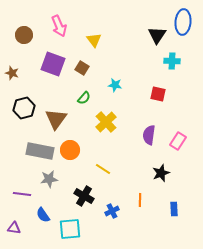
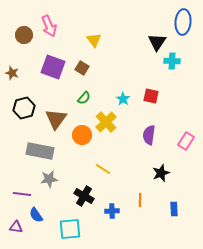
pink arrow: moved 10 px left
black triangle: moved 7 px down
purple square: moved 3 px down
cyan star: moved 8 px right, 14 px down; rotated 24 degrees clockwise
red square: moved 7 px left, 2 px down
pink rectangle: moved 8 px right
orange circle: moved 12 px right, 15 px up
blue cross: rotated 24 degrees clockwise
blue semicircle: moved 7 px left
purple triangle: moved 2 px right, 1 px up
